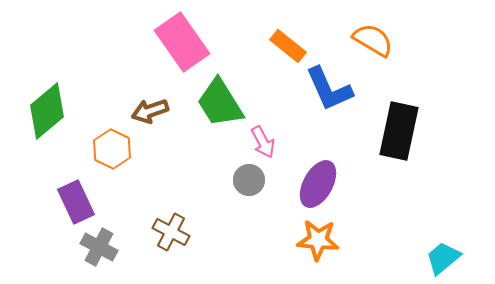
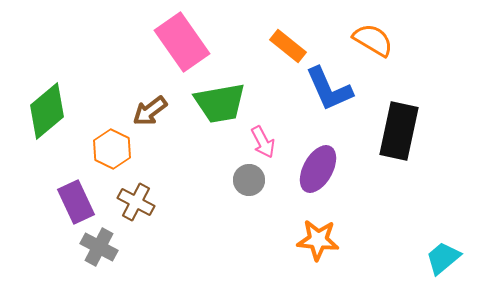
green trapezoid: rotated 68 degrees counterclockwise
brown arrow: rotated 18 degrees counterclockwise
purple ellipse: moved 15 px up
brown cross: moved 35 px left, 30 px up
